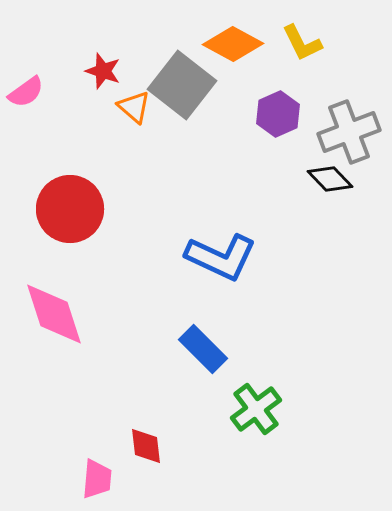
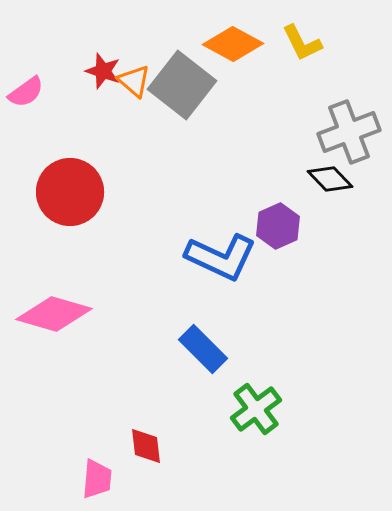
orange triangle: moved 26 px up
purple hexagon: moved 112 px down
red circle: moved 17 px up
pink diamond: rotated 56 degrees counterclockwise
